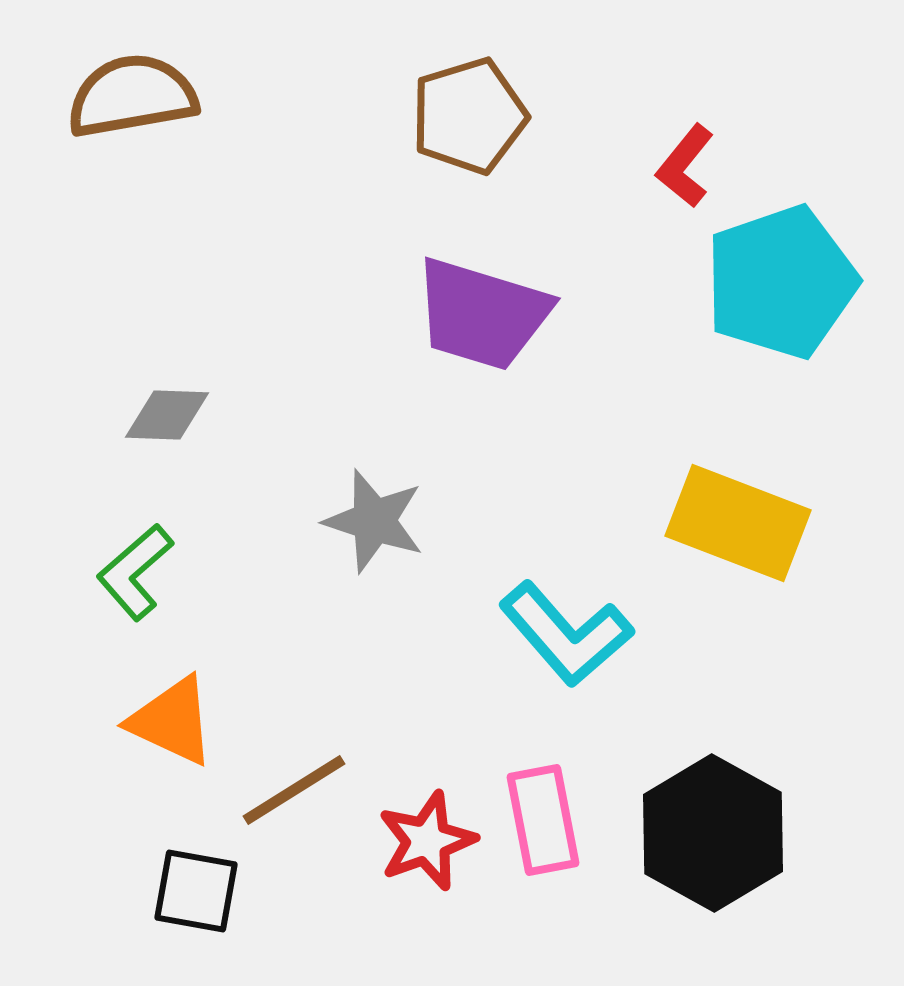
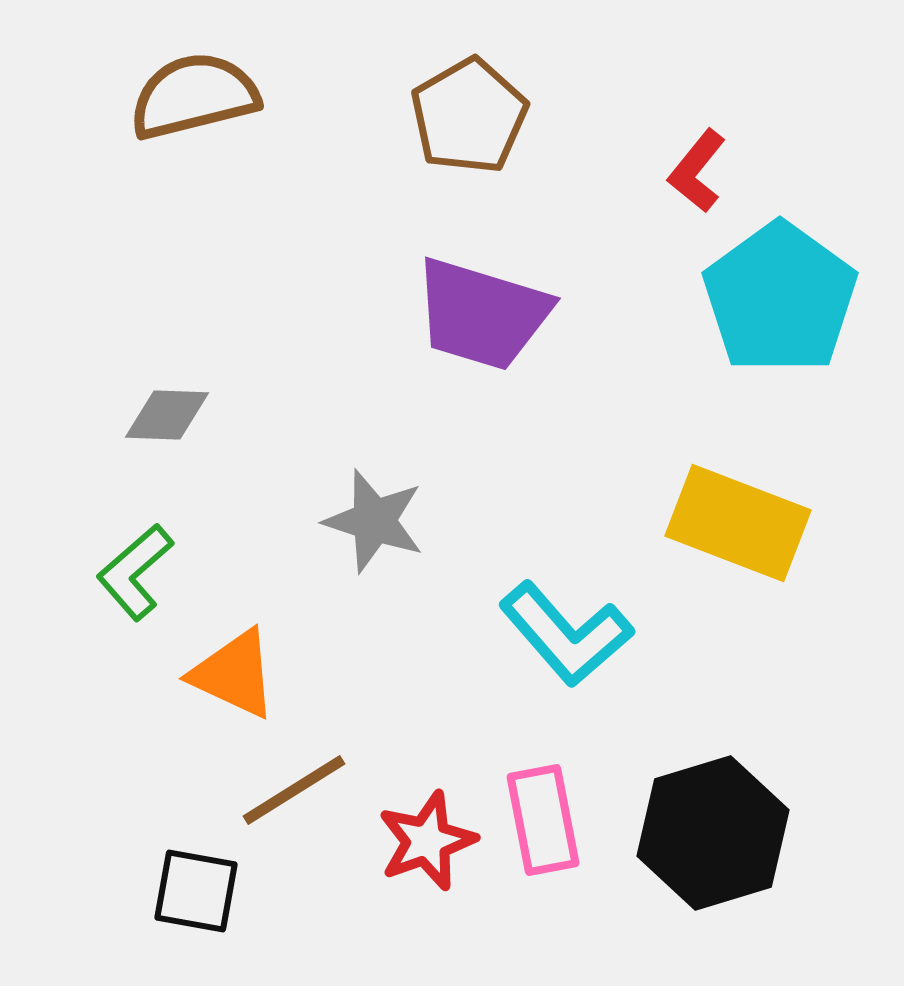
brown semicircle: moved 62 px right; rotated 4 degrees counterclockwise
brown pentagon: rotated 13 degrees counterclockwise
red L-shape: moved 12 px right, 5 px down
cyan pentagon: moved 1 px left, 16 px down; rotated 17 degrees counterclockwise
orange triangle: moved 62 px right, 47 px up
black hexagon: rotated 14 degrees clockwise
